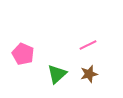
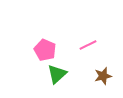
pink pentagon: moved 22 px right, 4 px up
brown star: moved 14 px right, 2 px down
